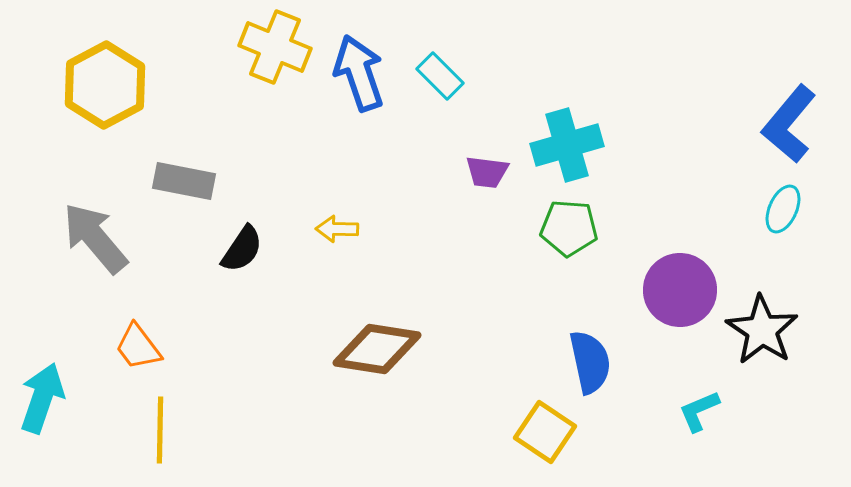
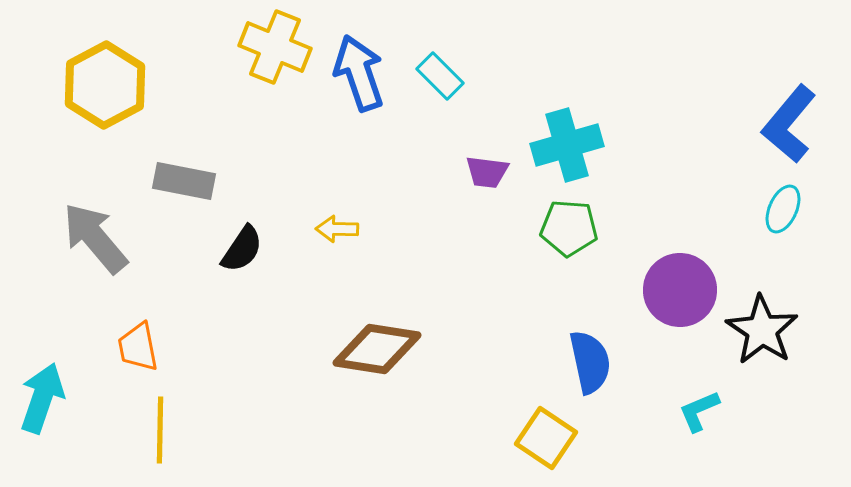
orange trapezoid: rotated 26 degrees clockwise
yellow square: moved 1 px right, 6 px down
